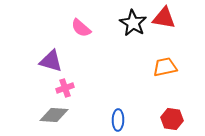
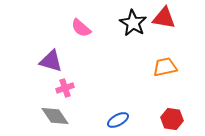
gray diamond: moved 1 px right, 1 px down; rotated 52 degrees clockwise
blue ellipse: rotated 60 degrees clockwise
